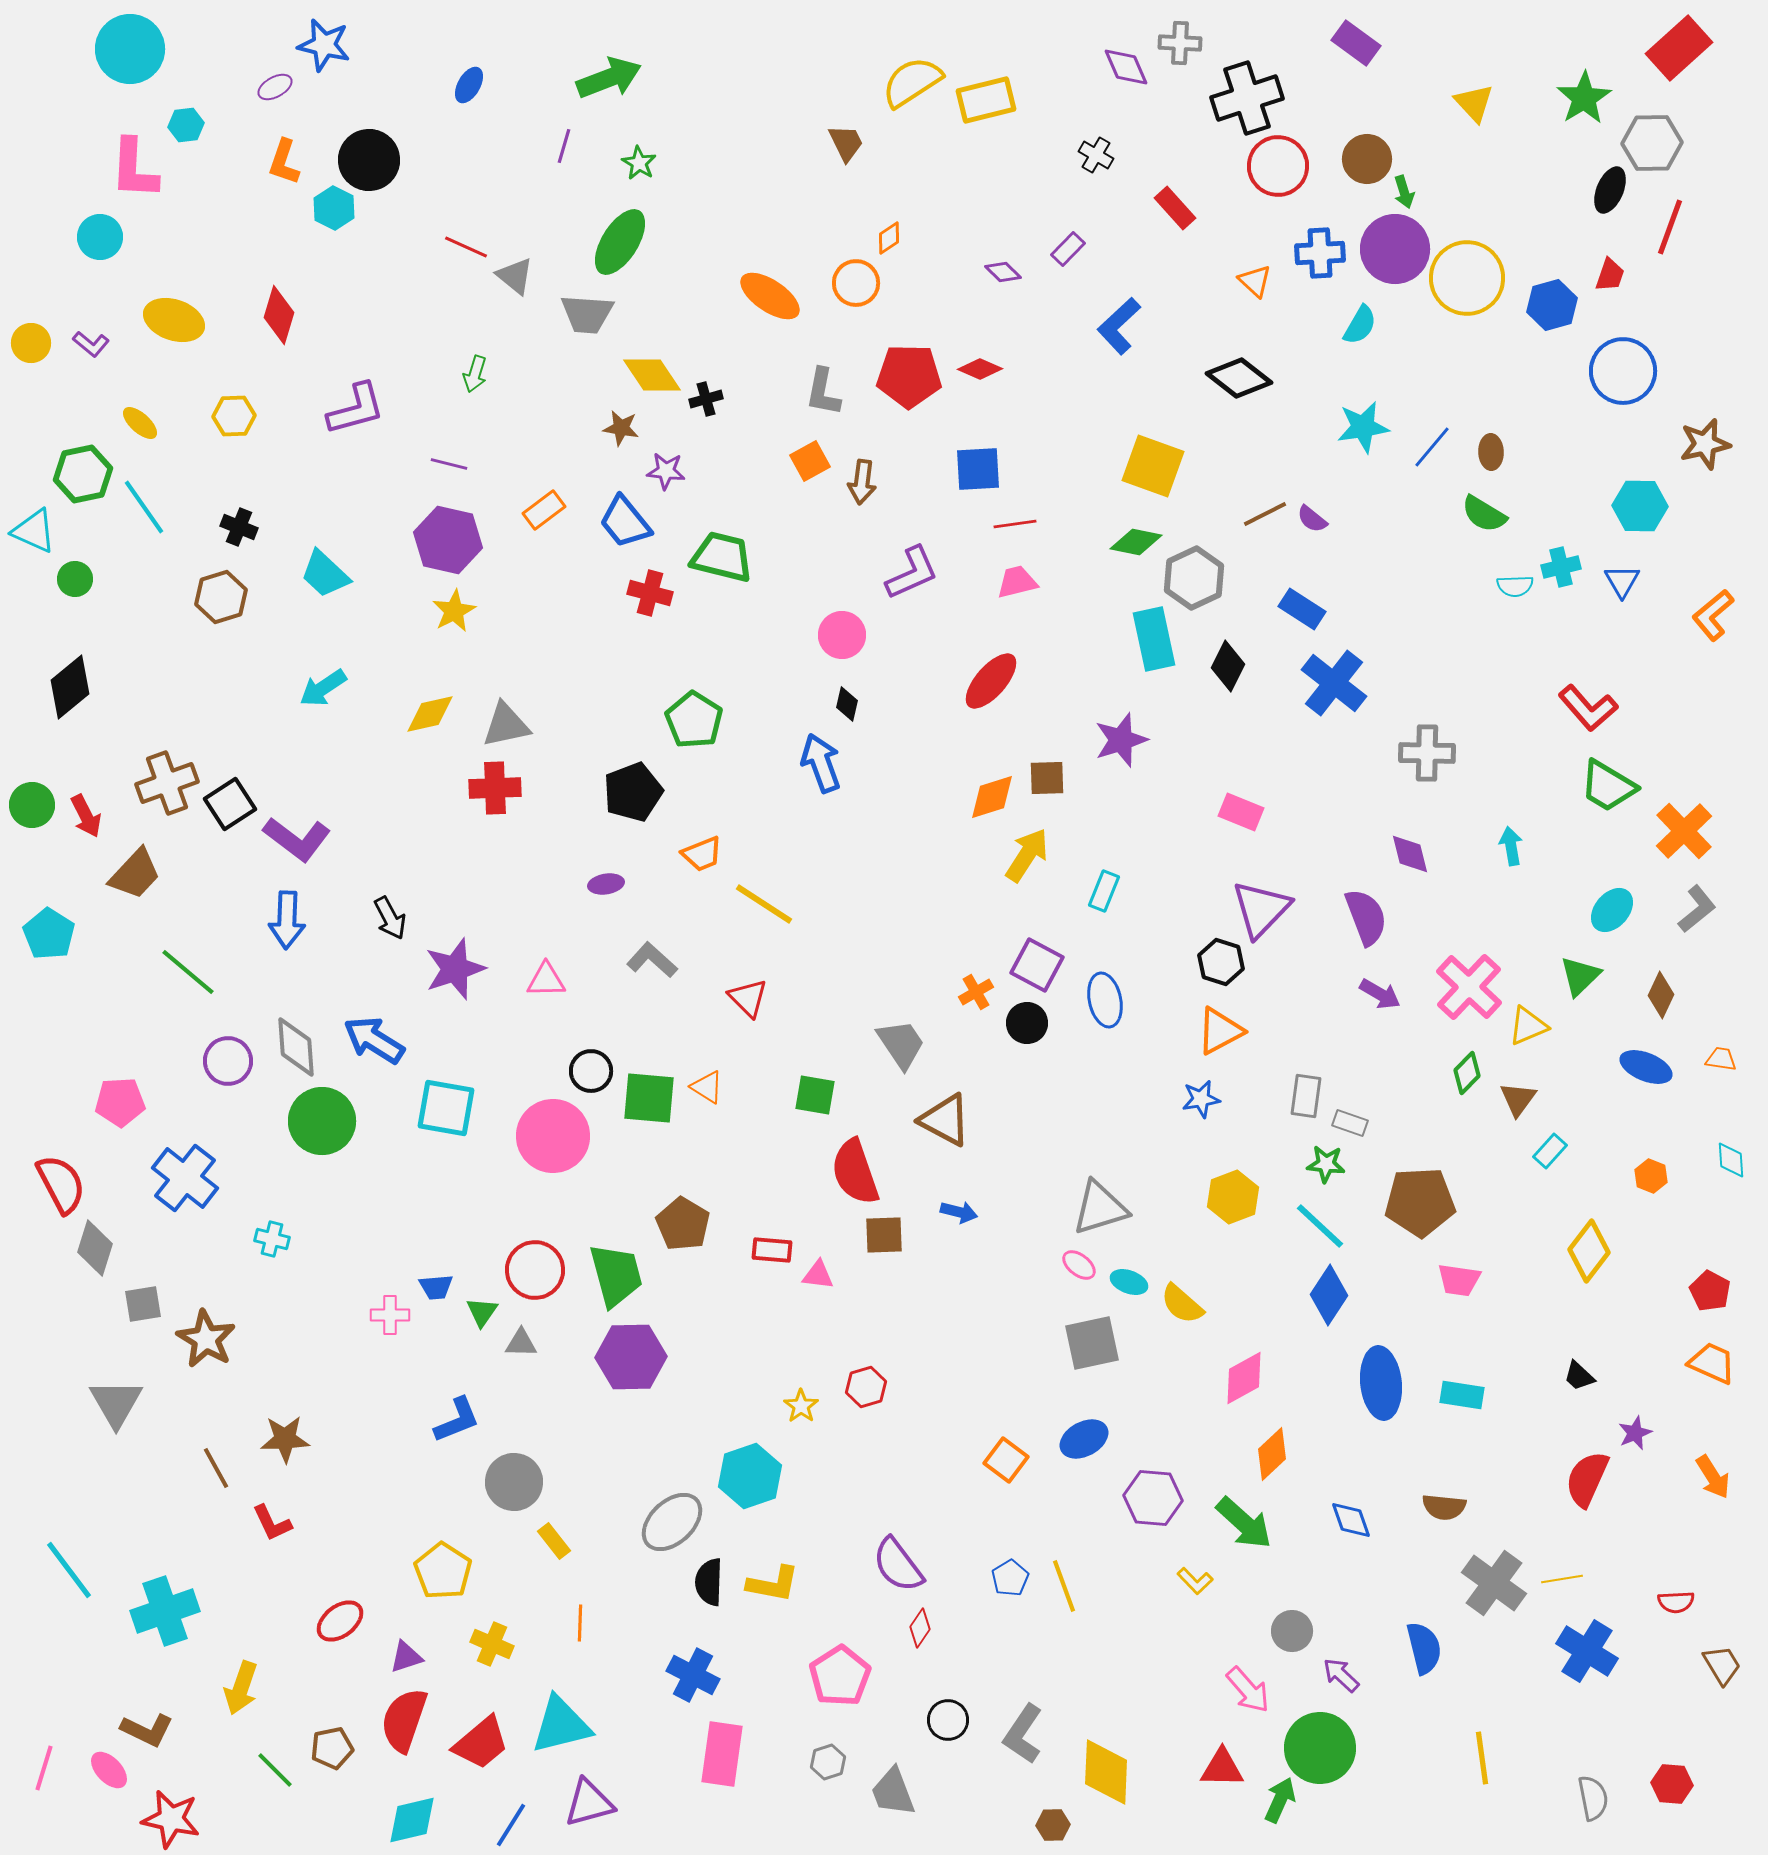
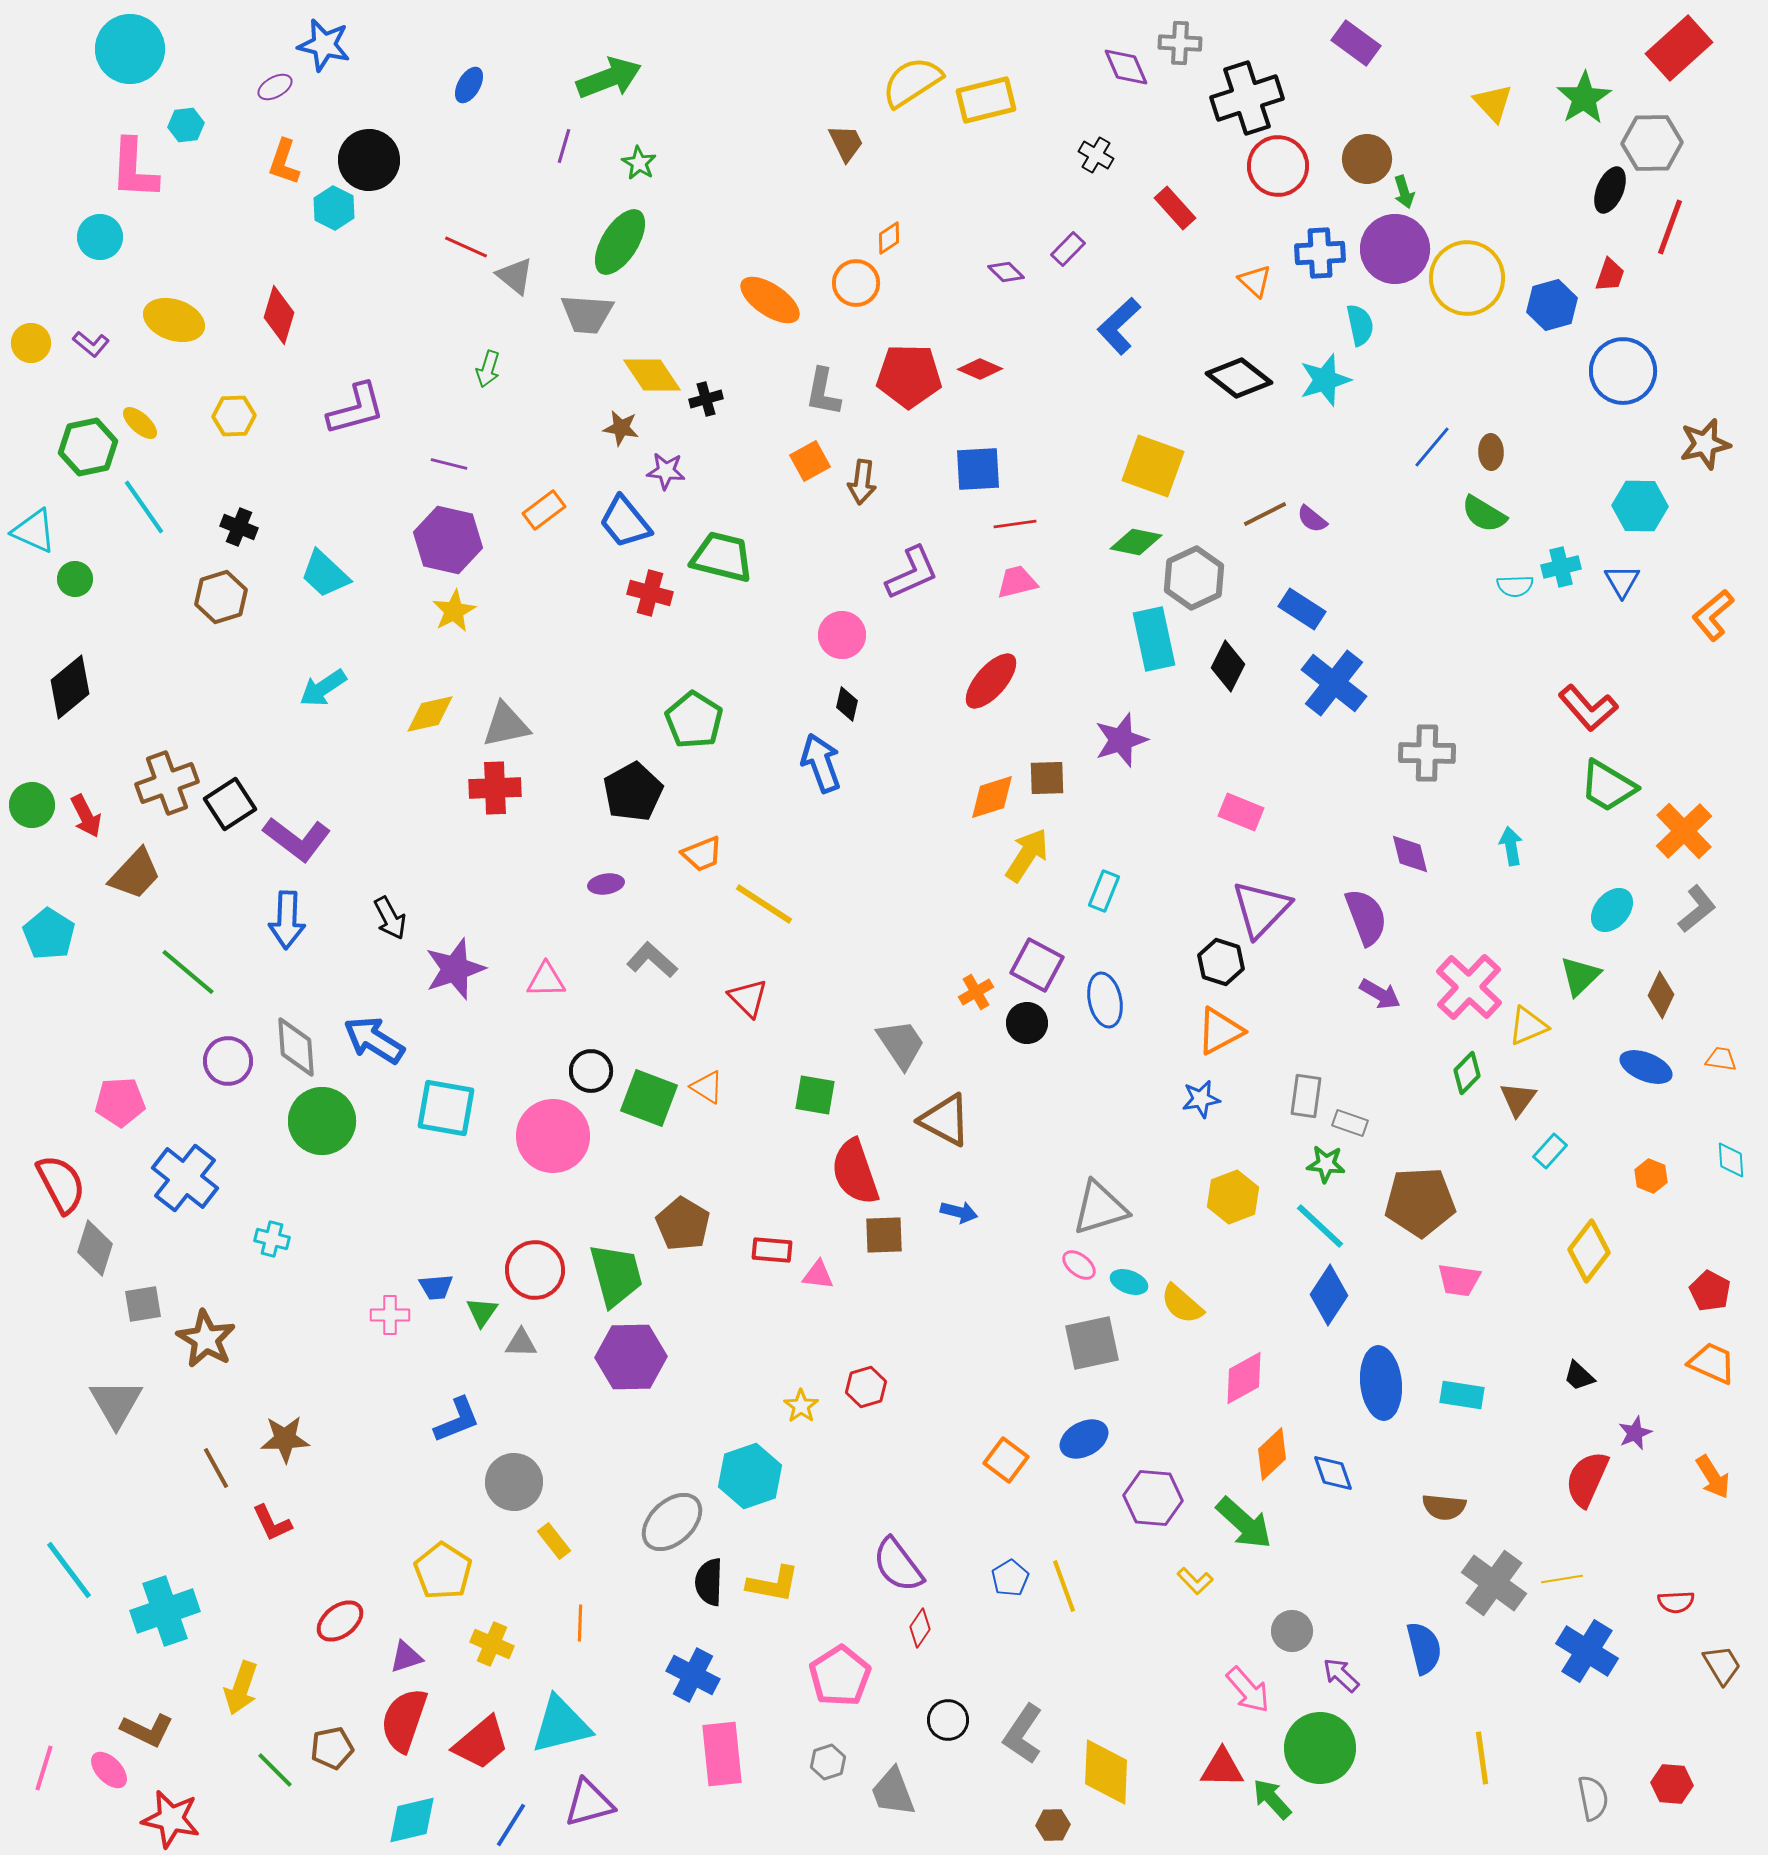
yellow triangle at (1474, 103): moved 19 px right
purple diamond at (1003, 272): moved 3 px right
orange ellipse at (770, 296): moved 4 px down
cyan semicircle at (1360, 325): rotated 42 degrees counterclockwise
green arrow at (475, 374): moved 13 px right, 5 px up
cyan star at (1363, 427): moved 38 px left, 47 px up; rotated 8 degrees counterclockwise
green hexagon at (83, 474): moved 5 px right, 27 px up
black pentagon at (633, 792): rotated 8 degrees counterclockwise
green square at (649, 1098): rotated 16 degrees clockwise
blue diamond at (1351, 1520): moved 18 px left, 47 px up
pink rectangle at (722, 1754): rotated 14 degrees counterclockwise
green arrow at (1280, 1800): moved 8 px left, 1 px up; rotated 66 degrees counterclockwise
